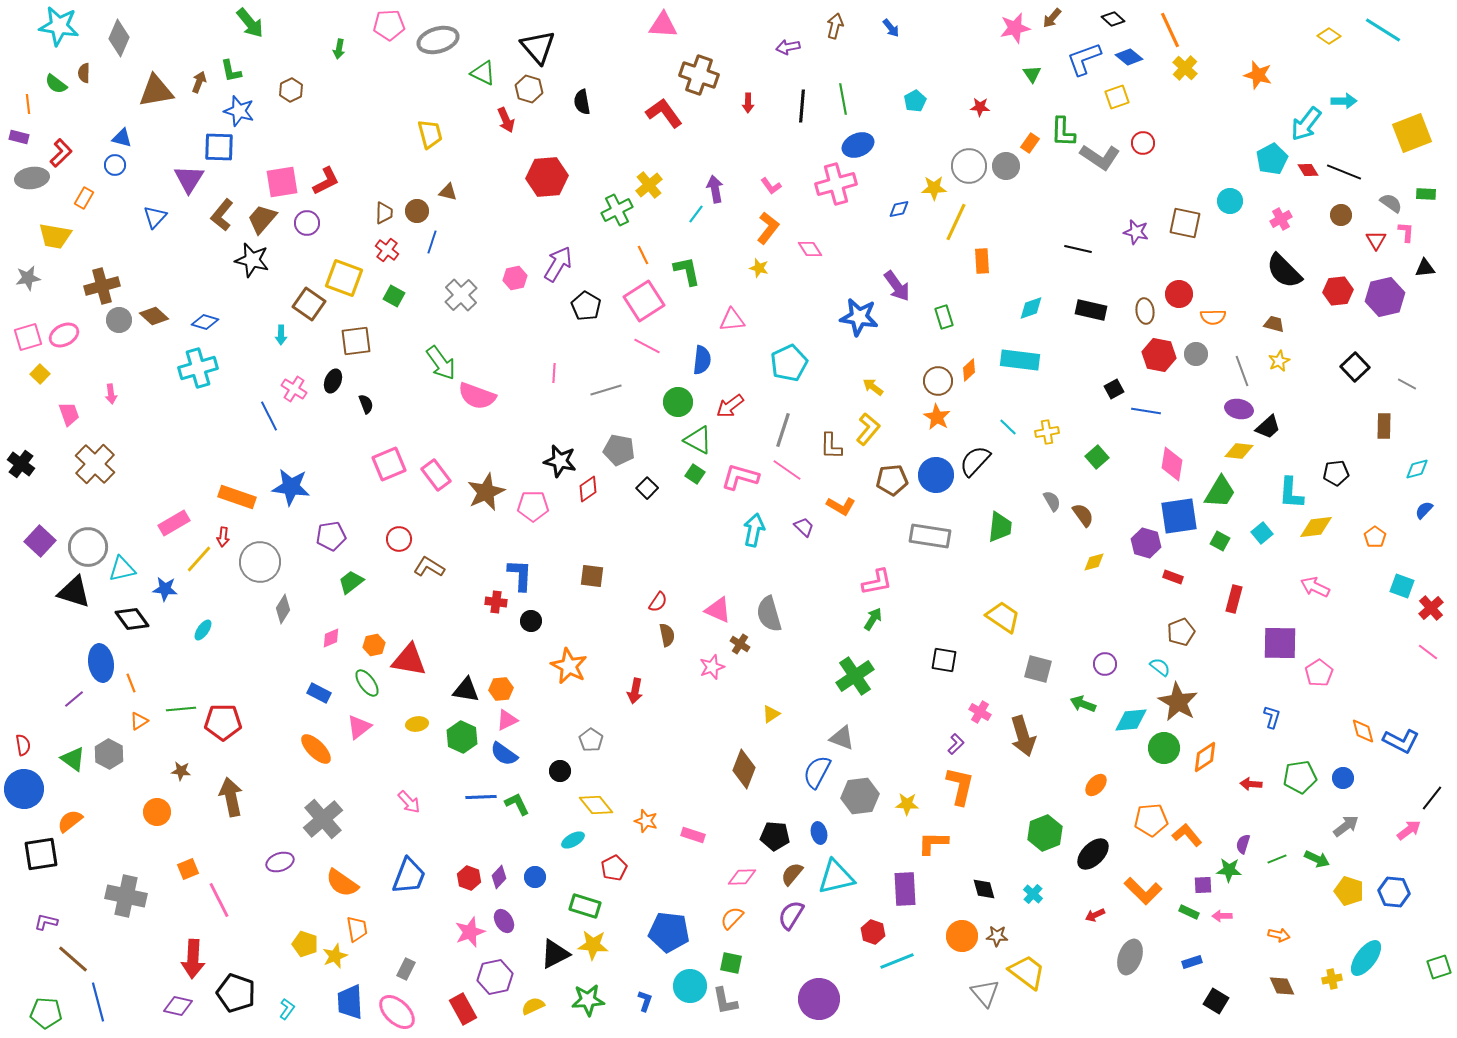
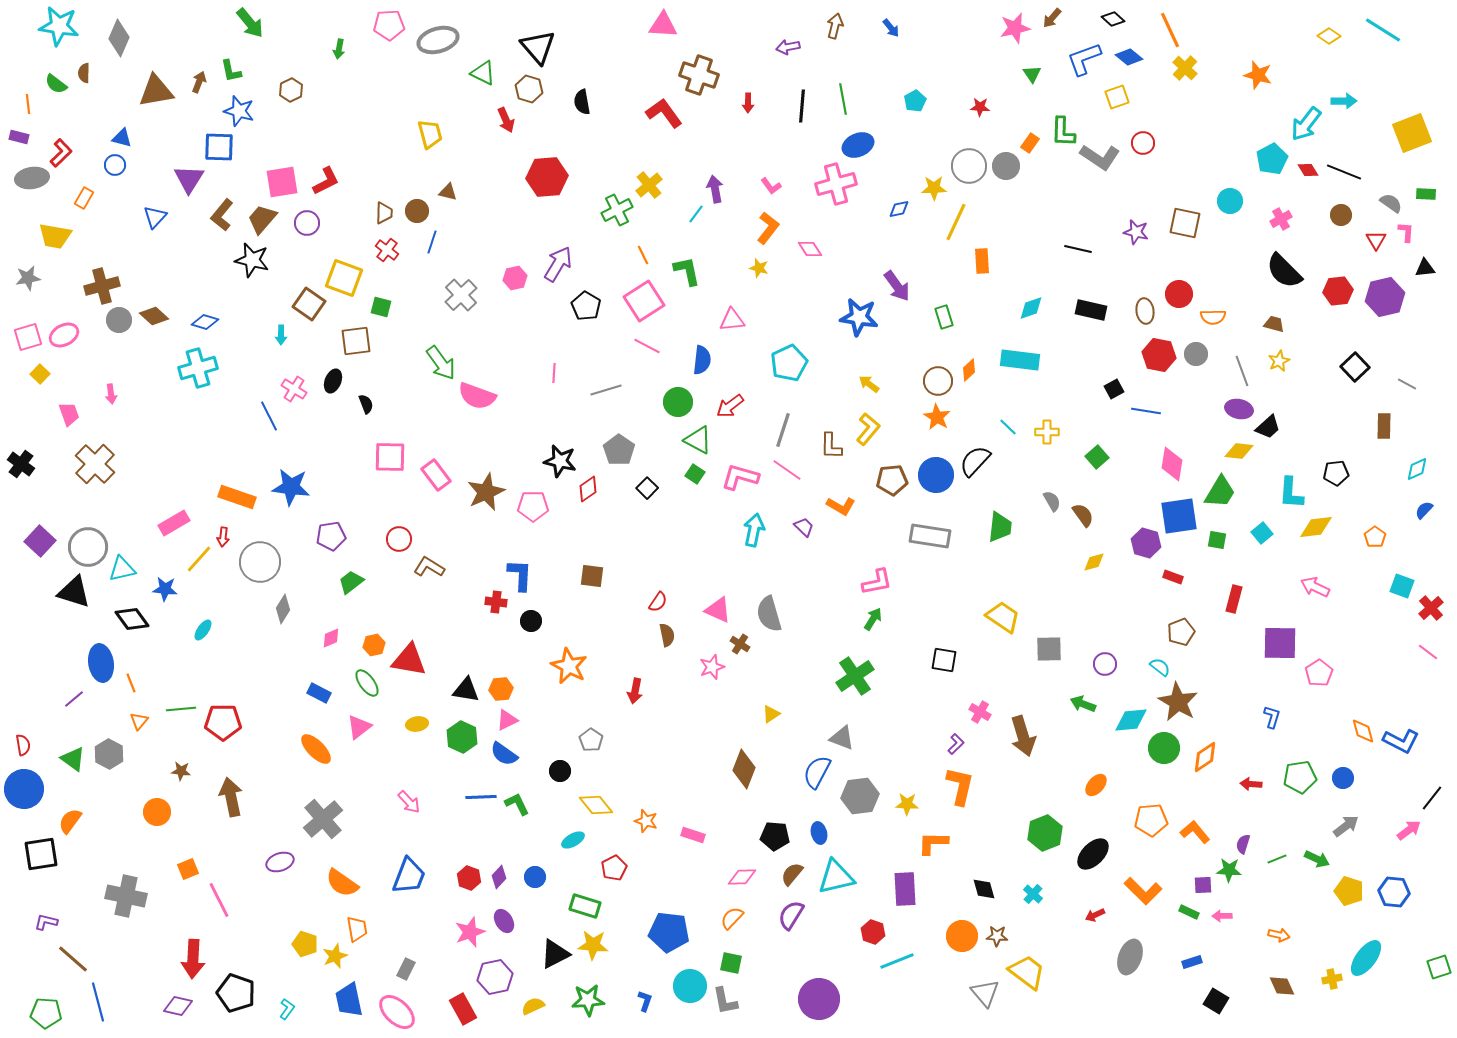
green square at (394, 296): moved 13 px left, 11 px down; rotated 15 degrees counterclockwise
yellow arrow at (873, 387): moved 4 px left, 3 px up
yellow cross at (1047, 432): rotated 10 degrees clockwise
gray pentagon at (619, 450): rotated 24 degrees clockwise
pink square at (389, 464): moved 1 px right, 7 px up; rotated 24 degrees clockwise
cyan diamond at (1417, 469): rotated 10 degrees counterclockwise
green square at (1220, 541): moved 3 px left, 1 px up; rotated 18 degrees counterclockwise
gray square at (1038, 669): moved 11 px right, 20 px up; rotated 16 degrees counterclockwise
orange triangle at (139, 721): rotated 18 degrees counterclockwise
orange semicircle at (70, 821): rotated 16 degrees counterclockwise
orange L-shape at (1187, 835): moved 8 px right, 3 px up
blue trapezoid at (350, 1002): moved 1 px left, 2 px up; rotated 9 degrees counterclockwise
